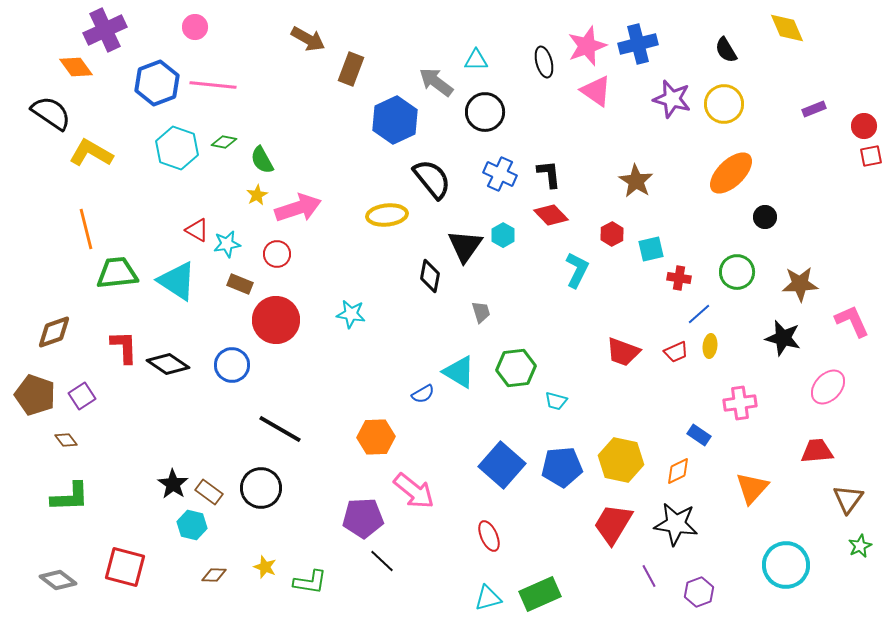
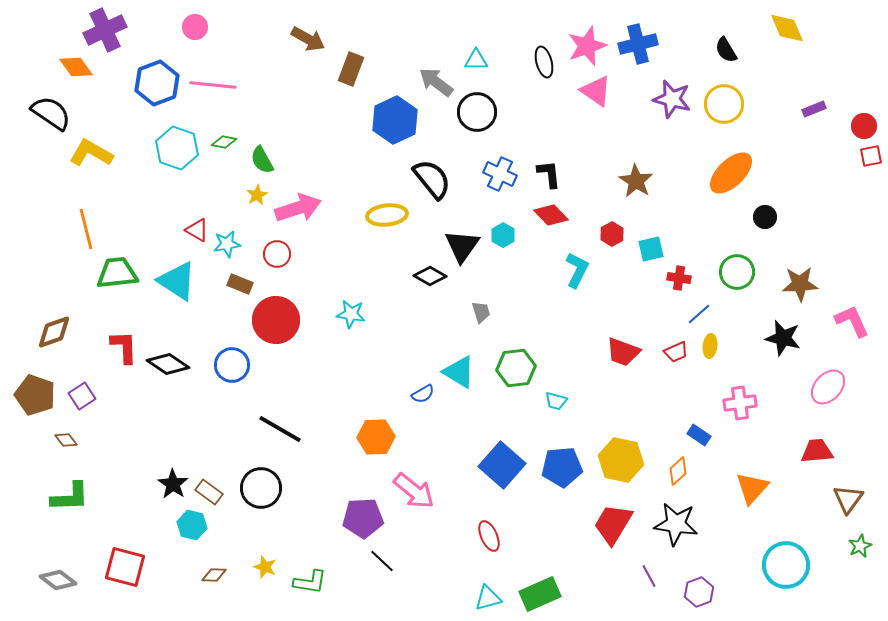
black circle at (485, 112): moved 8 px left
black triangle at (465, 246): moved 3 px left
black diamond at (430, 276): rotated 72 degrees counterclockwise
orange diamond at (678, 471): rotated 16 degrees counterclockwise
